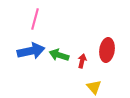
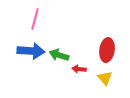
blue arrow: rotated 16 degrees clockwise
red arrow: moved 3 px left, 8 px down; rotated 96 degrees counterclockwise
yellow triangle: moved 11 px right, 9 px up
